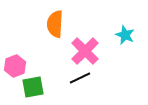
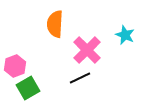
pink cross: moved 2 px right, 1 px up
green square: moved 5 px left, 1 px down; rotated 20 degrees counterclockwise
